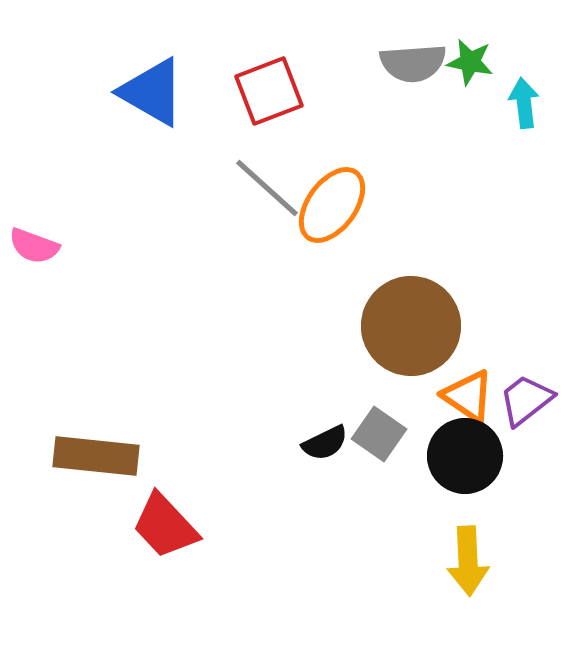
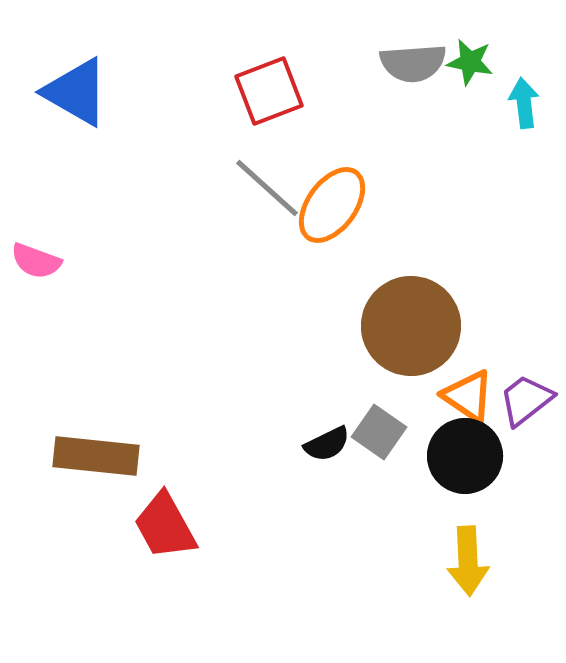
blue triangle: moved 76 px left
pink semicircle: moved 2 px right, 15 px down
gray square: moved 2 px up
black semicircle: moved 2 px right, 1 px down
red trapezoid: rotated 14 degrees clockwise
